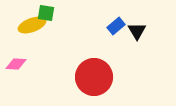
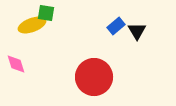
pink diamond: rotated 70 degrees clockwise
